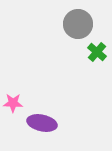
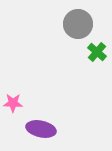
purple ellipse: moved 1 px left, 6 px down
